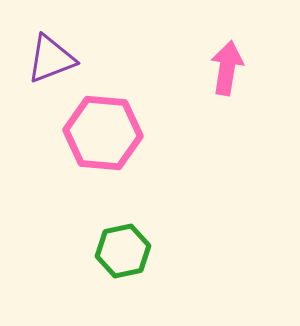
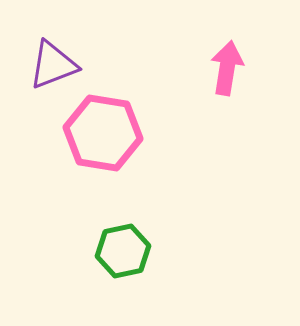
purple triangle: moved 2 px right, 6 px down
pink hexagon: rotated 4 degrees clockwise
